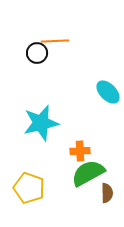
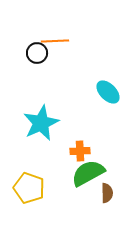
cyan star: rotated 12 degrees counterclockwise
